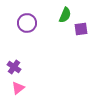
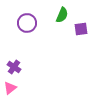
green semicircle: moved 3 px left
pink triangle: moved 8 px left
